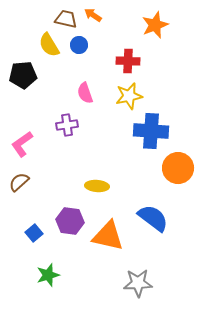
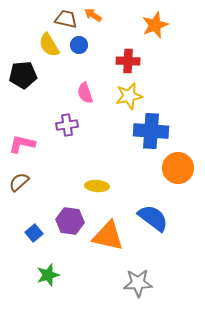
pink L-shape: rotated 48 degrees clockwise
